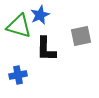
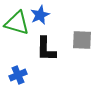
green triangle: moved 2 px left, 3 px up
gray square: moved 1 px right, 4 px down; rotated 15 degrees clockwise
blue cross: rotated 12 degrees counterclockwise
